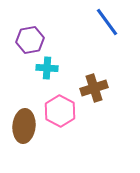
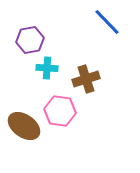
blue line: rotated 8 degrees counterclockwise
brown cross: moved 8 px left, 9 px up
pink hexagon: rotated 20 degrees counterclockwise
brown ellipse: rotated 60 degrees counterclockwise
